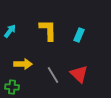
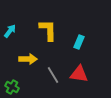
cyan rectangle: moved 7 px down
yellow arrow: moved 5 px right, 5 px up
red triangle: rotated 36 degrees counterclockwise
green cross: rotated 24 degrees clockwise
